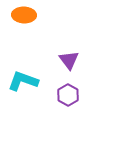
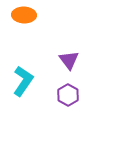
cyan L-shape: rotated 104 degrees clockwise
